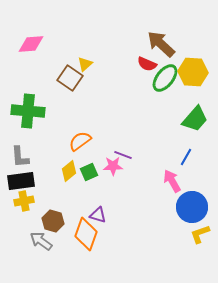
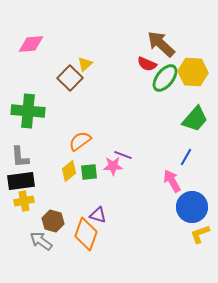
brown square: rotated 10 degrees clockwise
green square: rotated 18 degrees clockwise
